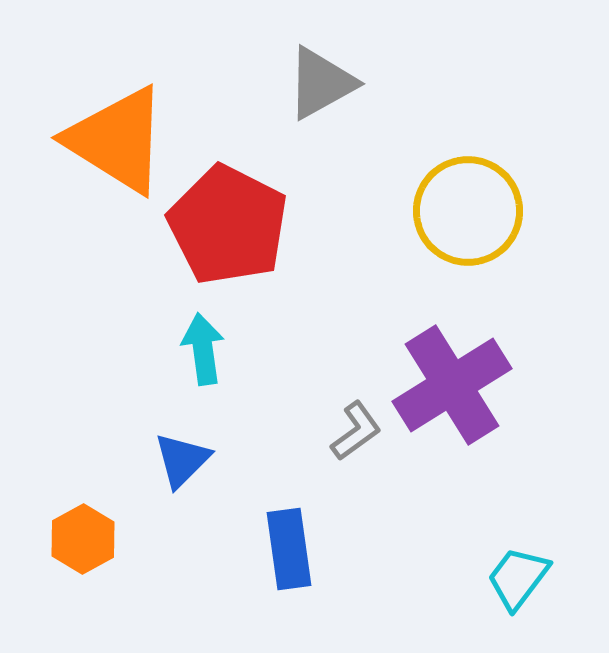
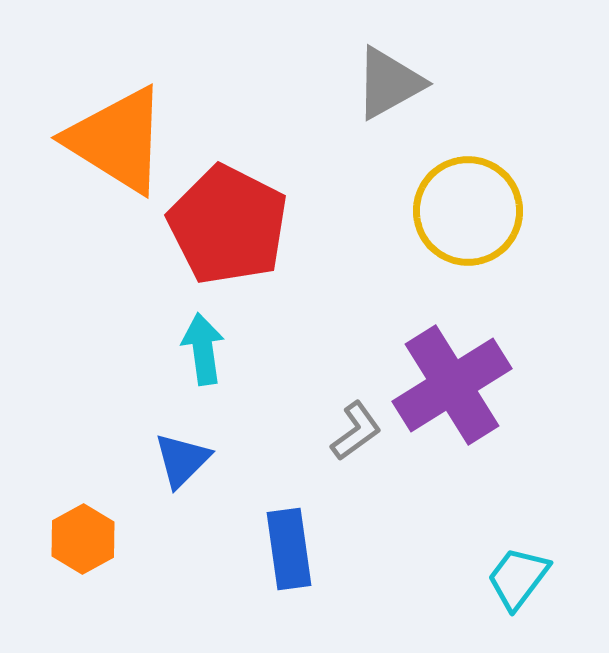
gray triangle: moved 68 px right
